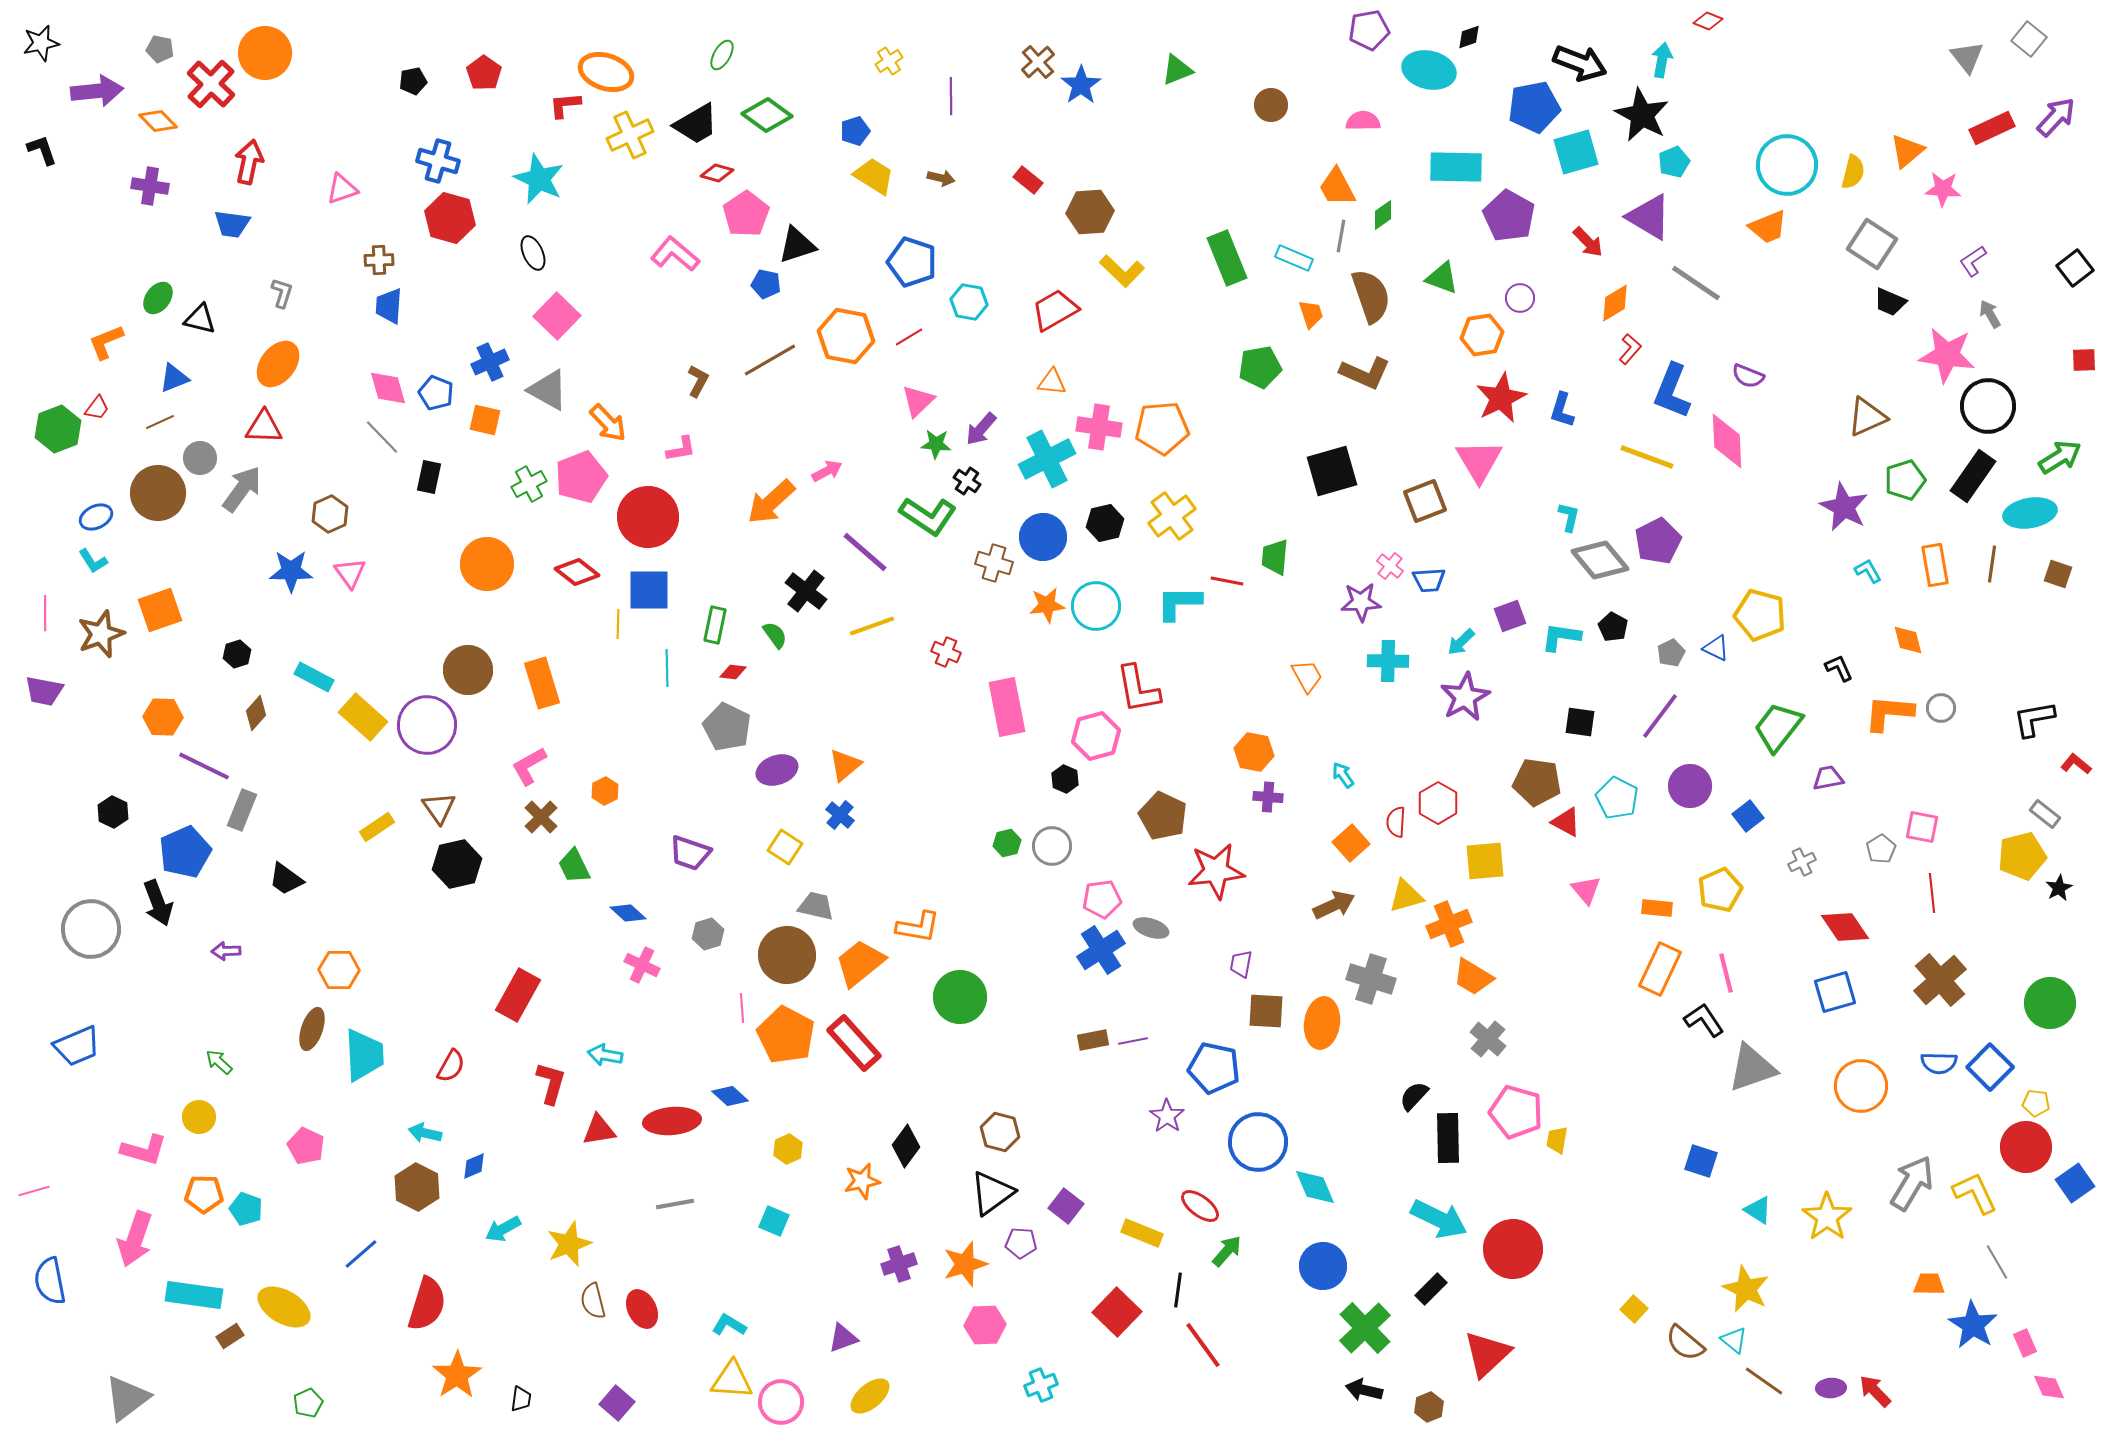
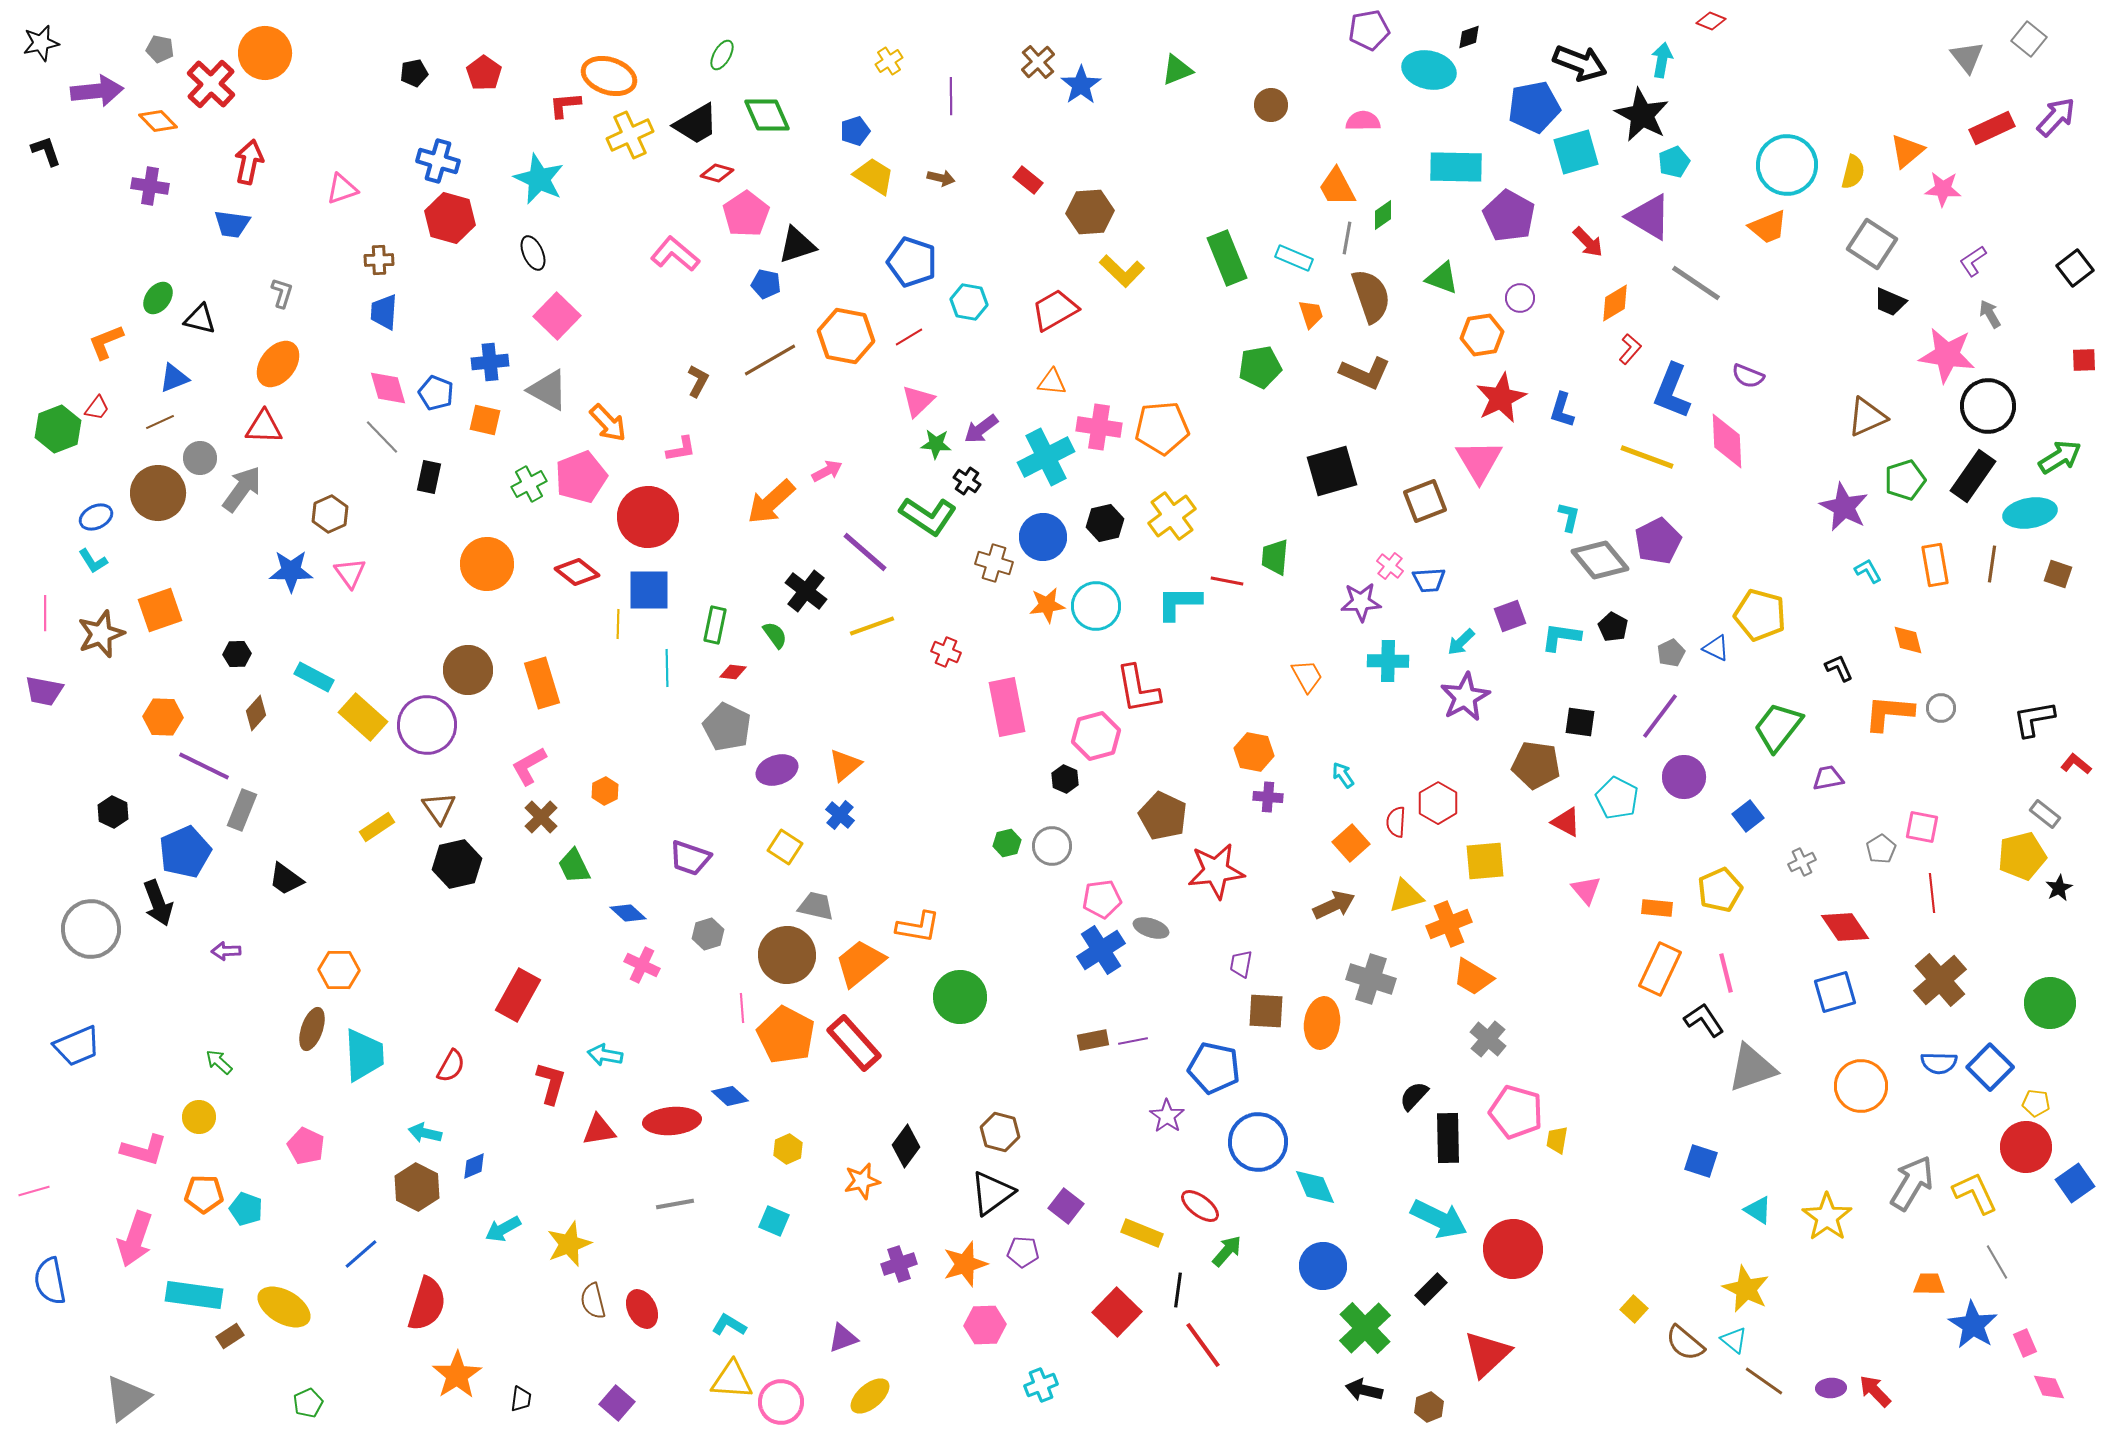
red diamond at (1708, 21): moved 3 px right
orange ellipse at (606, 72): moved 3 px right, 4 px down
black pentagon at (413, 81): moved 1 px right, 8 px up
green diamond at (767, 115): rotated 30 degrees clockwise
black L-shape at (42, 150): moved 4 px right, 1 px down
gray line at (1341, 236): moved 6 px right, 2 px down
blue trapezoid at (389, 306): moved 5 px left, 6 px down
blue cross at (490, 362): rotated 18 degrees clockwise
purple arrow at (981, 429): rotated 12 degrees clockwise
cyan cross at (1047, 459): moved 1 px left, 2 px up
black hexagon at (237, 654): rotated 16 degrees clockwise
brown pentagon at (1537, 782): moved 1 px left, 17 px up
purple circle at (1690, 786): moved 6 px left, 9 px up
purple trapezoid at (690, 853): moved 5 px down
purple pentagon at (1021, 1243): moved 2 px right, 9 px down
